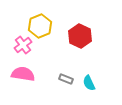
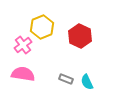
yellow hexagon: moved 2 px right, 1 px down
cyan semicircle: moved 2 px left, 1 px up
